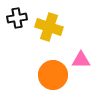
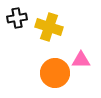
orange circle: moved 2 px right, 2 px up
